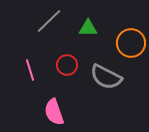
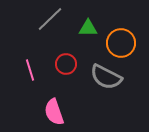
gray line: moved 1 px right, 2 px up
orange circle: moved 10 px left
red circle: moved 1 px left, 1 px up
